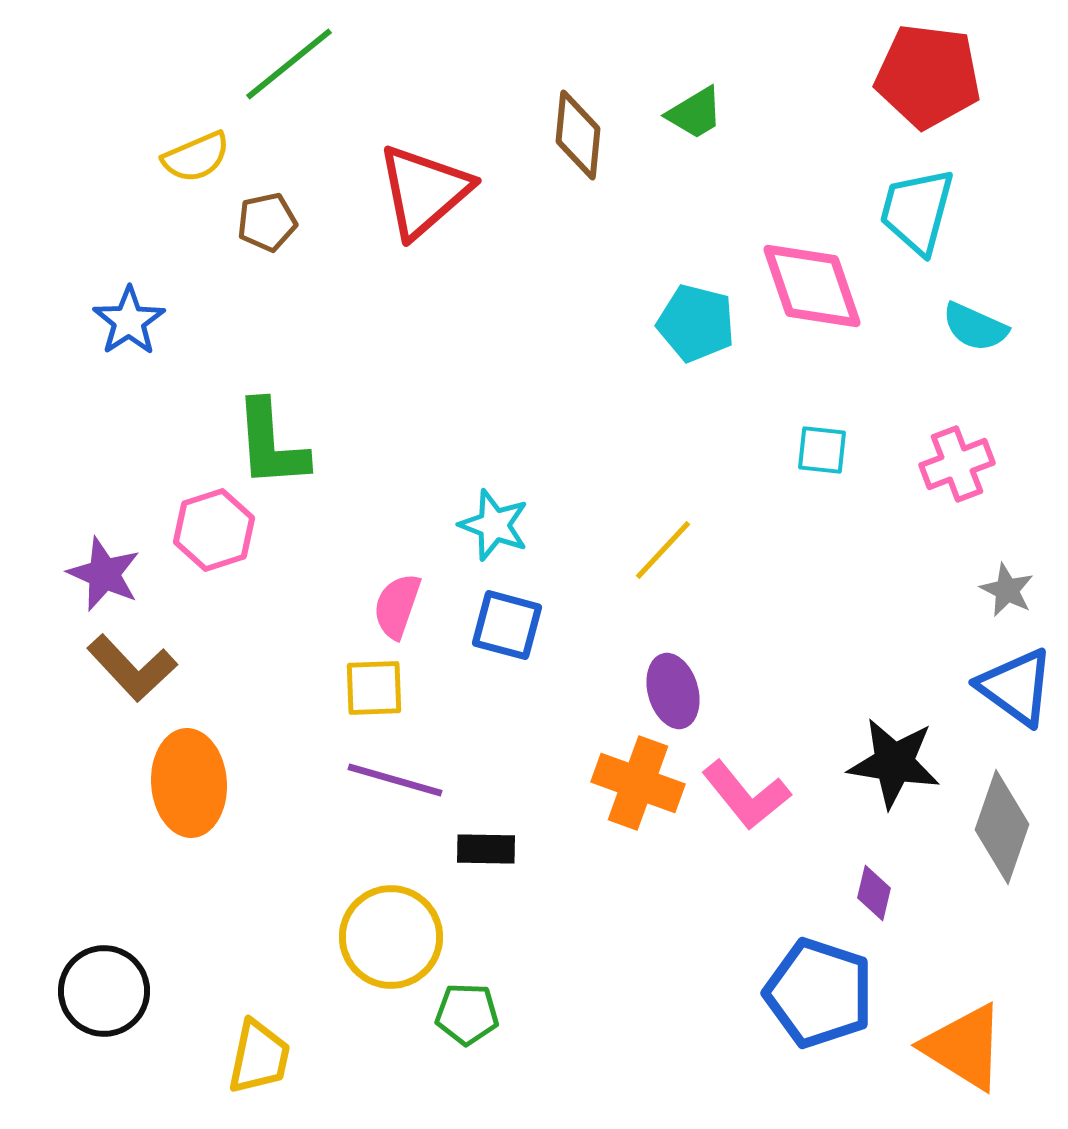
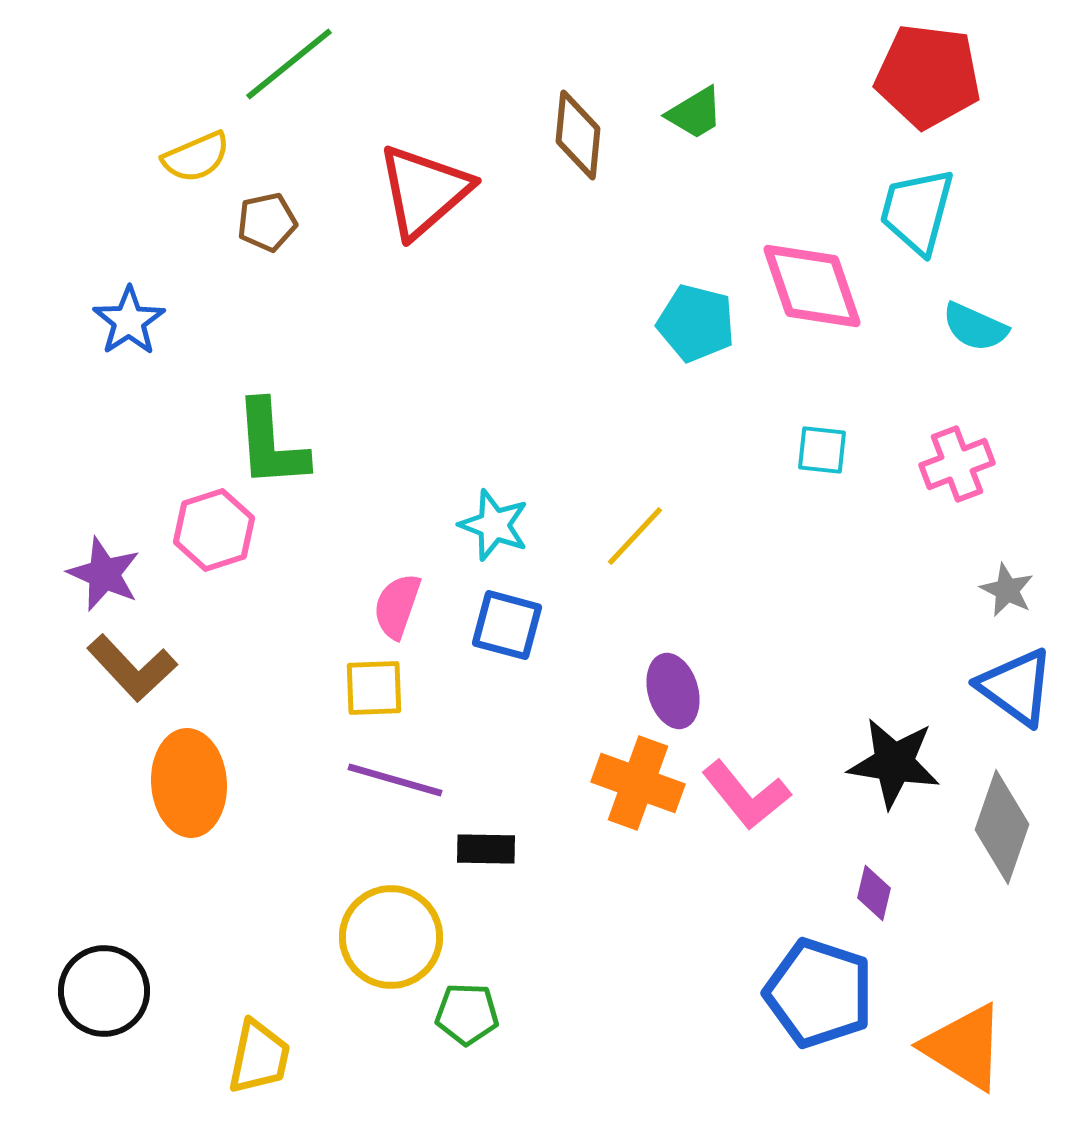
yellow line: moved 28 px left, 14 px up
